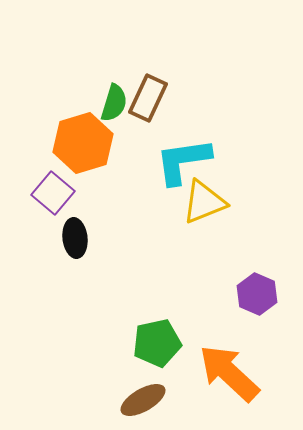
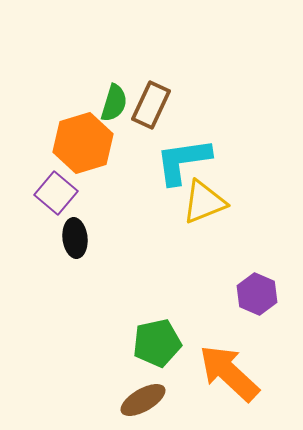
brown rectangle: moved 3 px right, 7 px down
purple square: moved 3 px right
